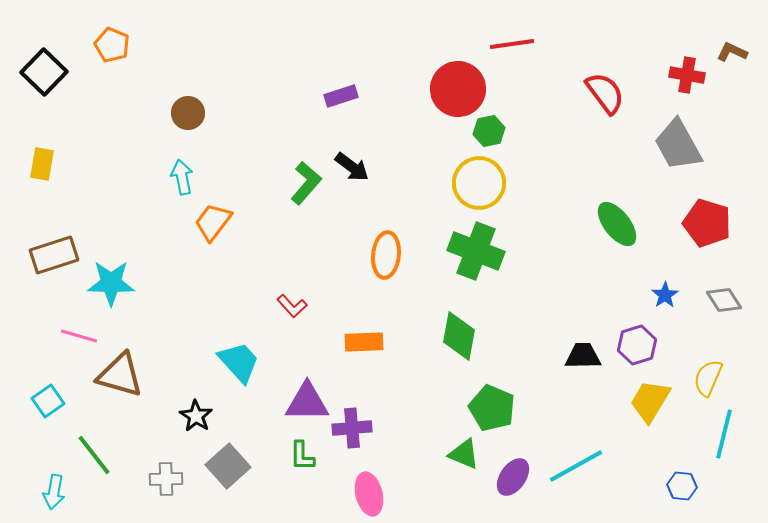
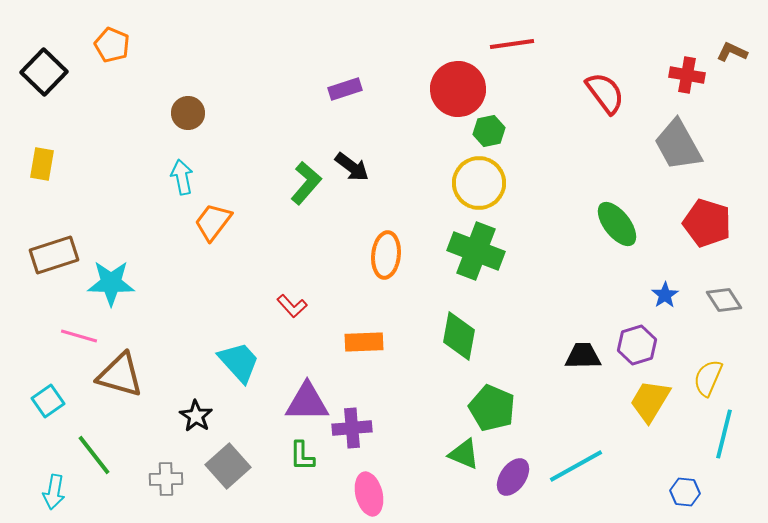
purple rectangle at (341, 96): moved 4 px right, 7 px up
blue hexagon at (682, 486): moved 3 px right, 6 px down
